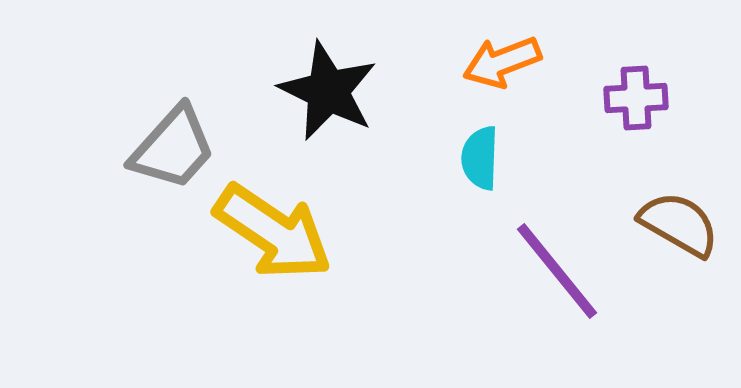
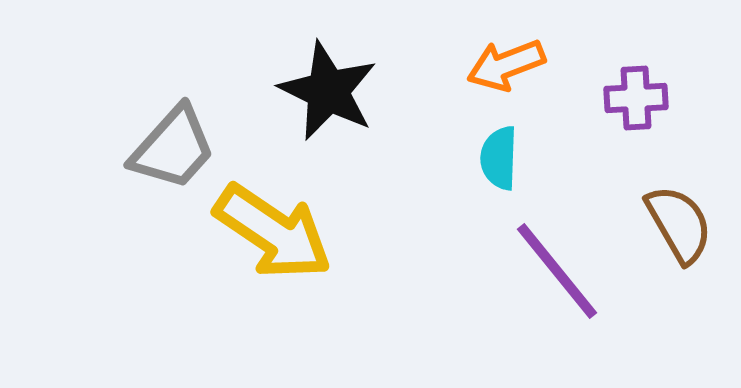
orange arrow: moved 4 px right, 3 px down
cyan semicircle: moved 19 px right
brown semicircle: rotated 30 degrees clockwise
